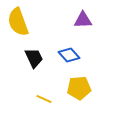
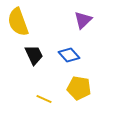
purple triangle: rotated 42 degrees counterclockwise
black trapezoid: moved 3 px up
yellow pentagon: rotated 15 degrees clockwise
